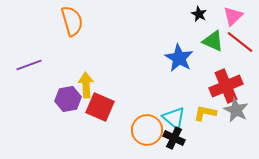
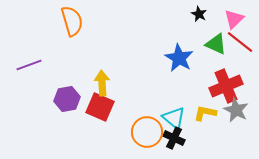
pink triangle: moved 1 px right, 3 px down
green triangle: moved 3 px right, 3 px down
yellow arrow: moved 16 px right, 2 px up
purple hexagon: moved 1 px left
orange circle: moved 2 px down
